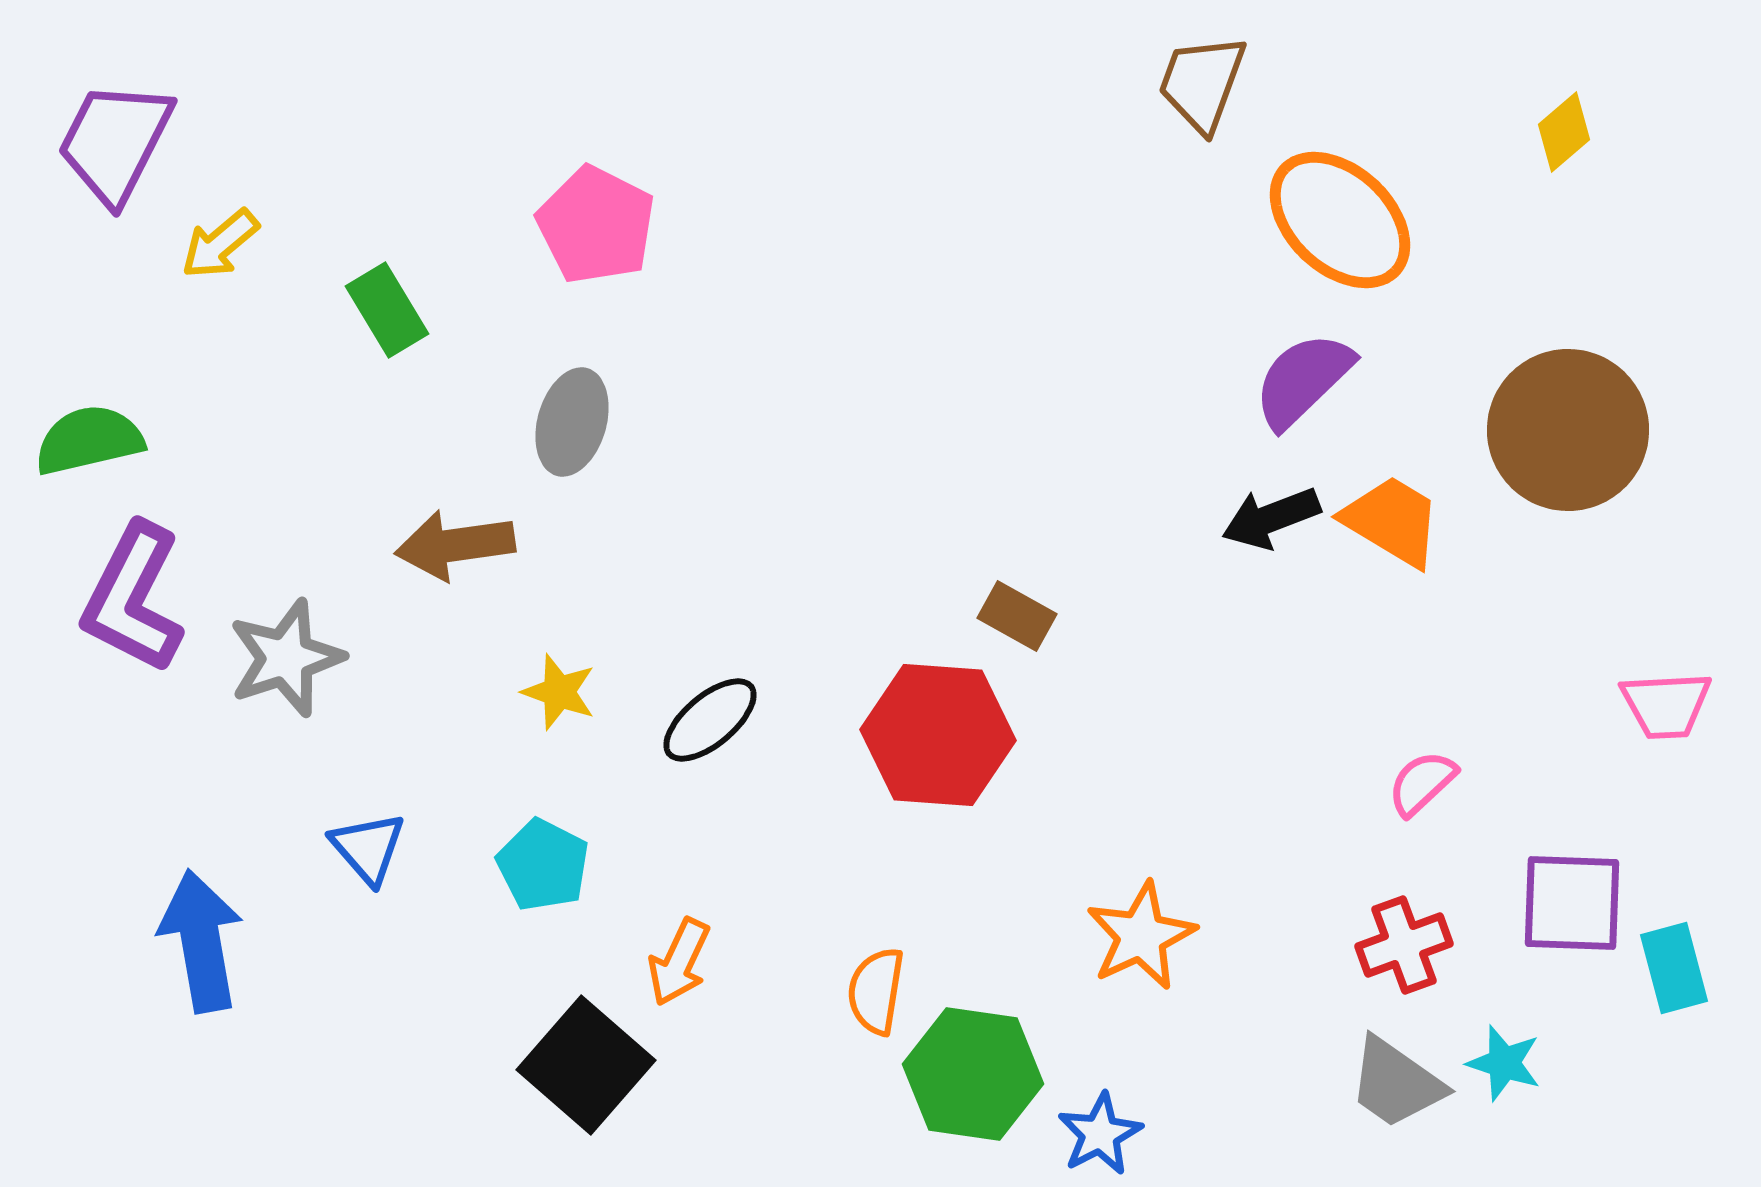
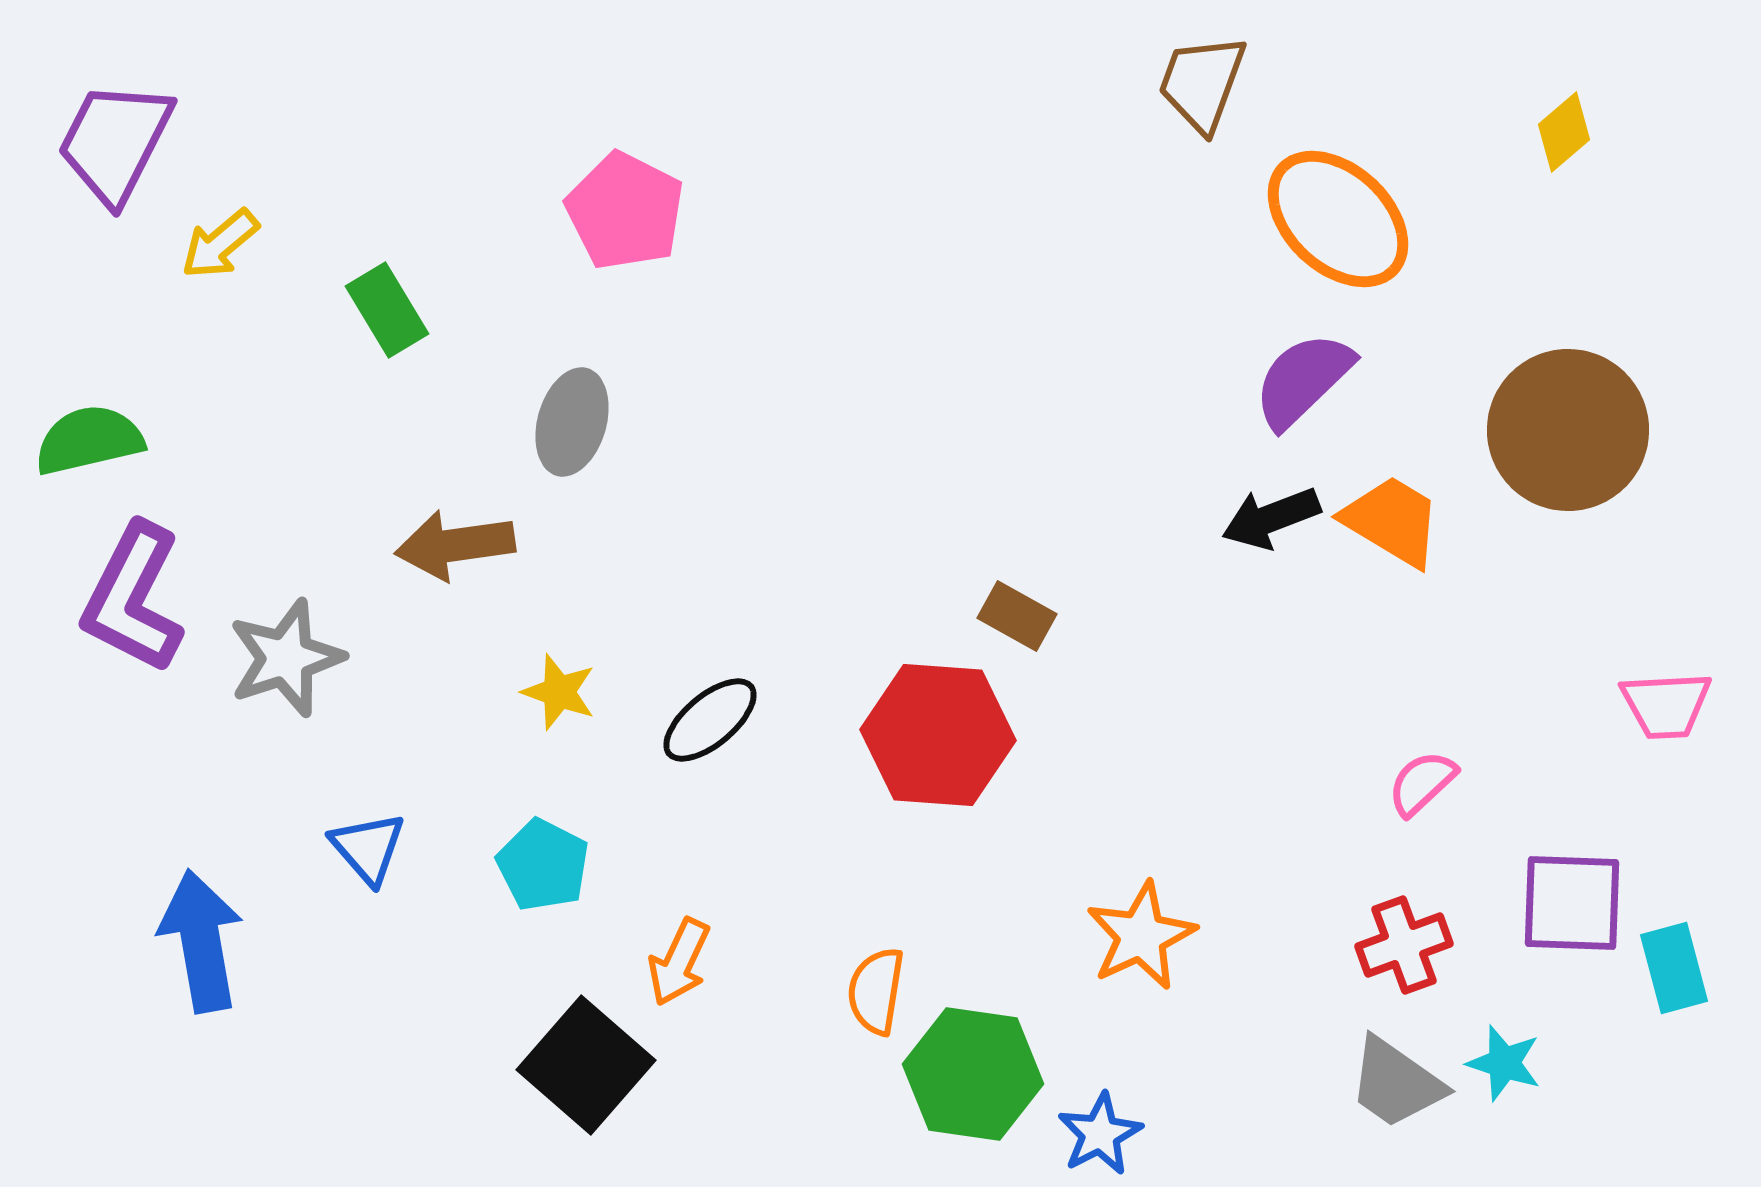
orange ellipse: moved 2 px left, 1 px up
pink pentagon: moved 29 px right, 14 px up
